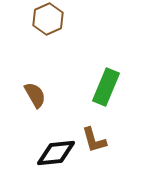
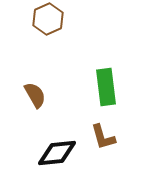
green rectangle: rotated 30 degrees counterclockwise
brown L-shape: moved 9 px right, 3 px up
black diamond: moved 1 px right
